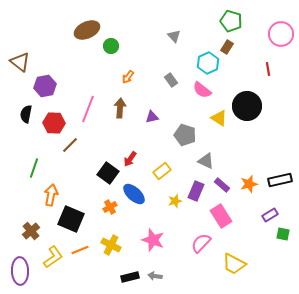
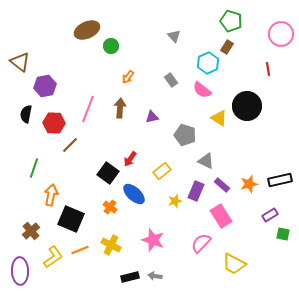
orange cross at (110, 207): rotated 24 degrees counterclockwise
